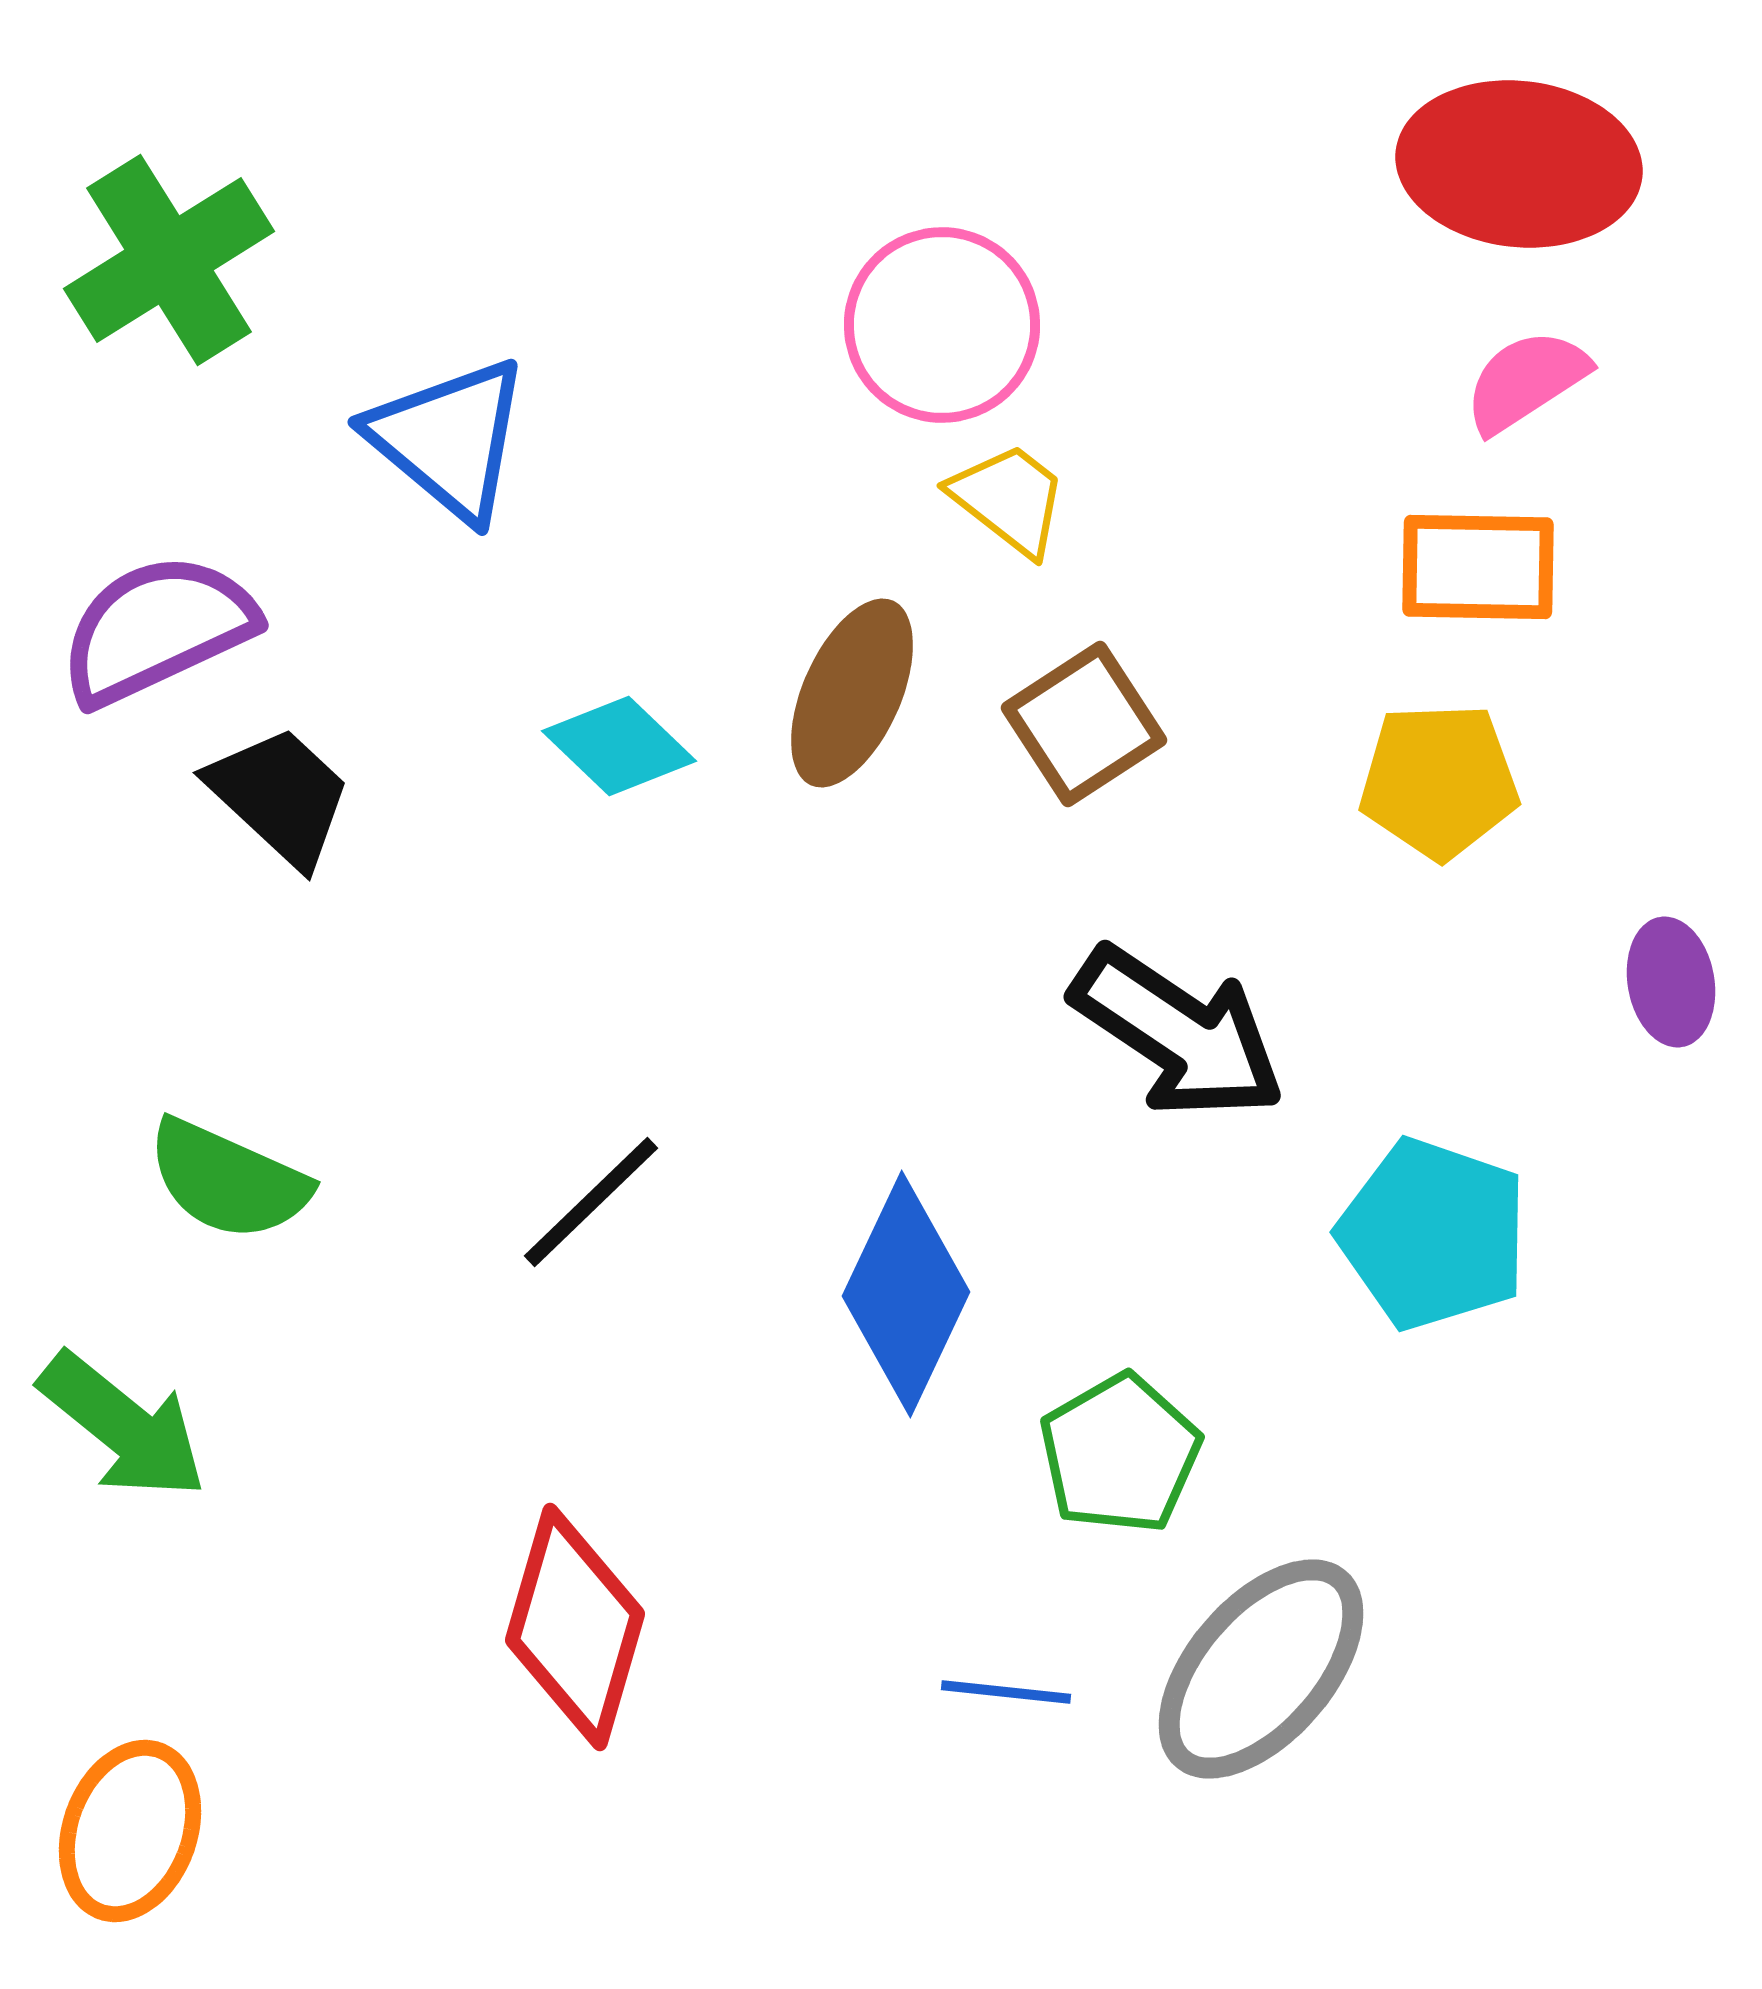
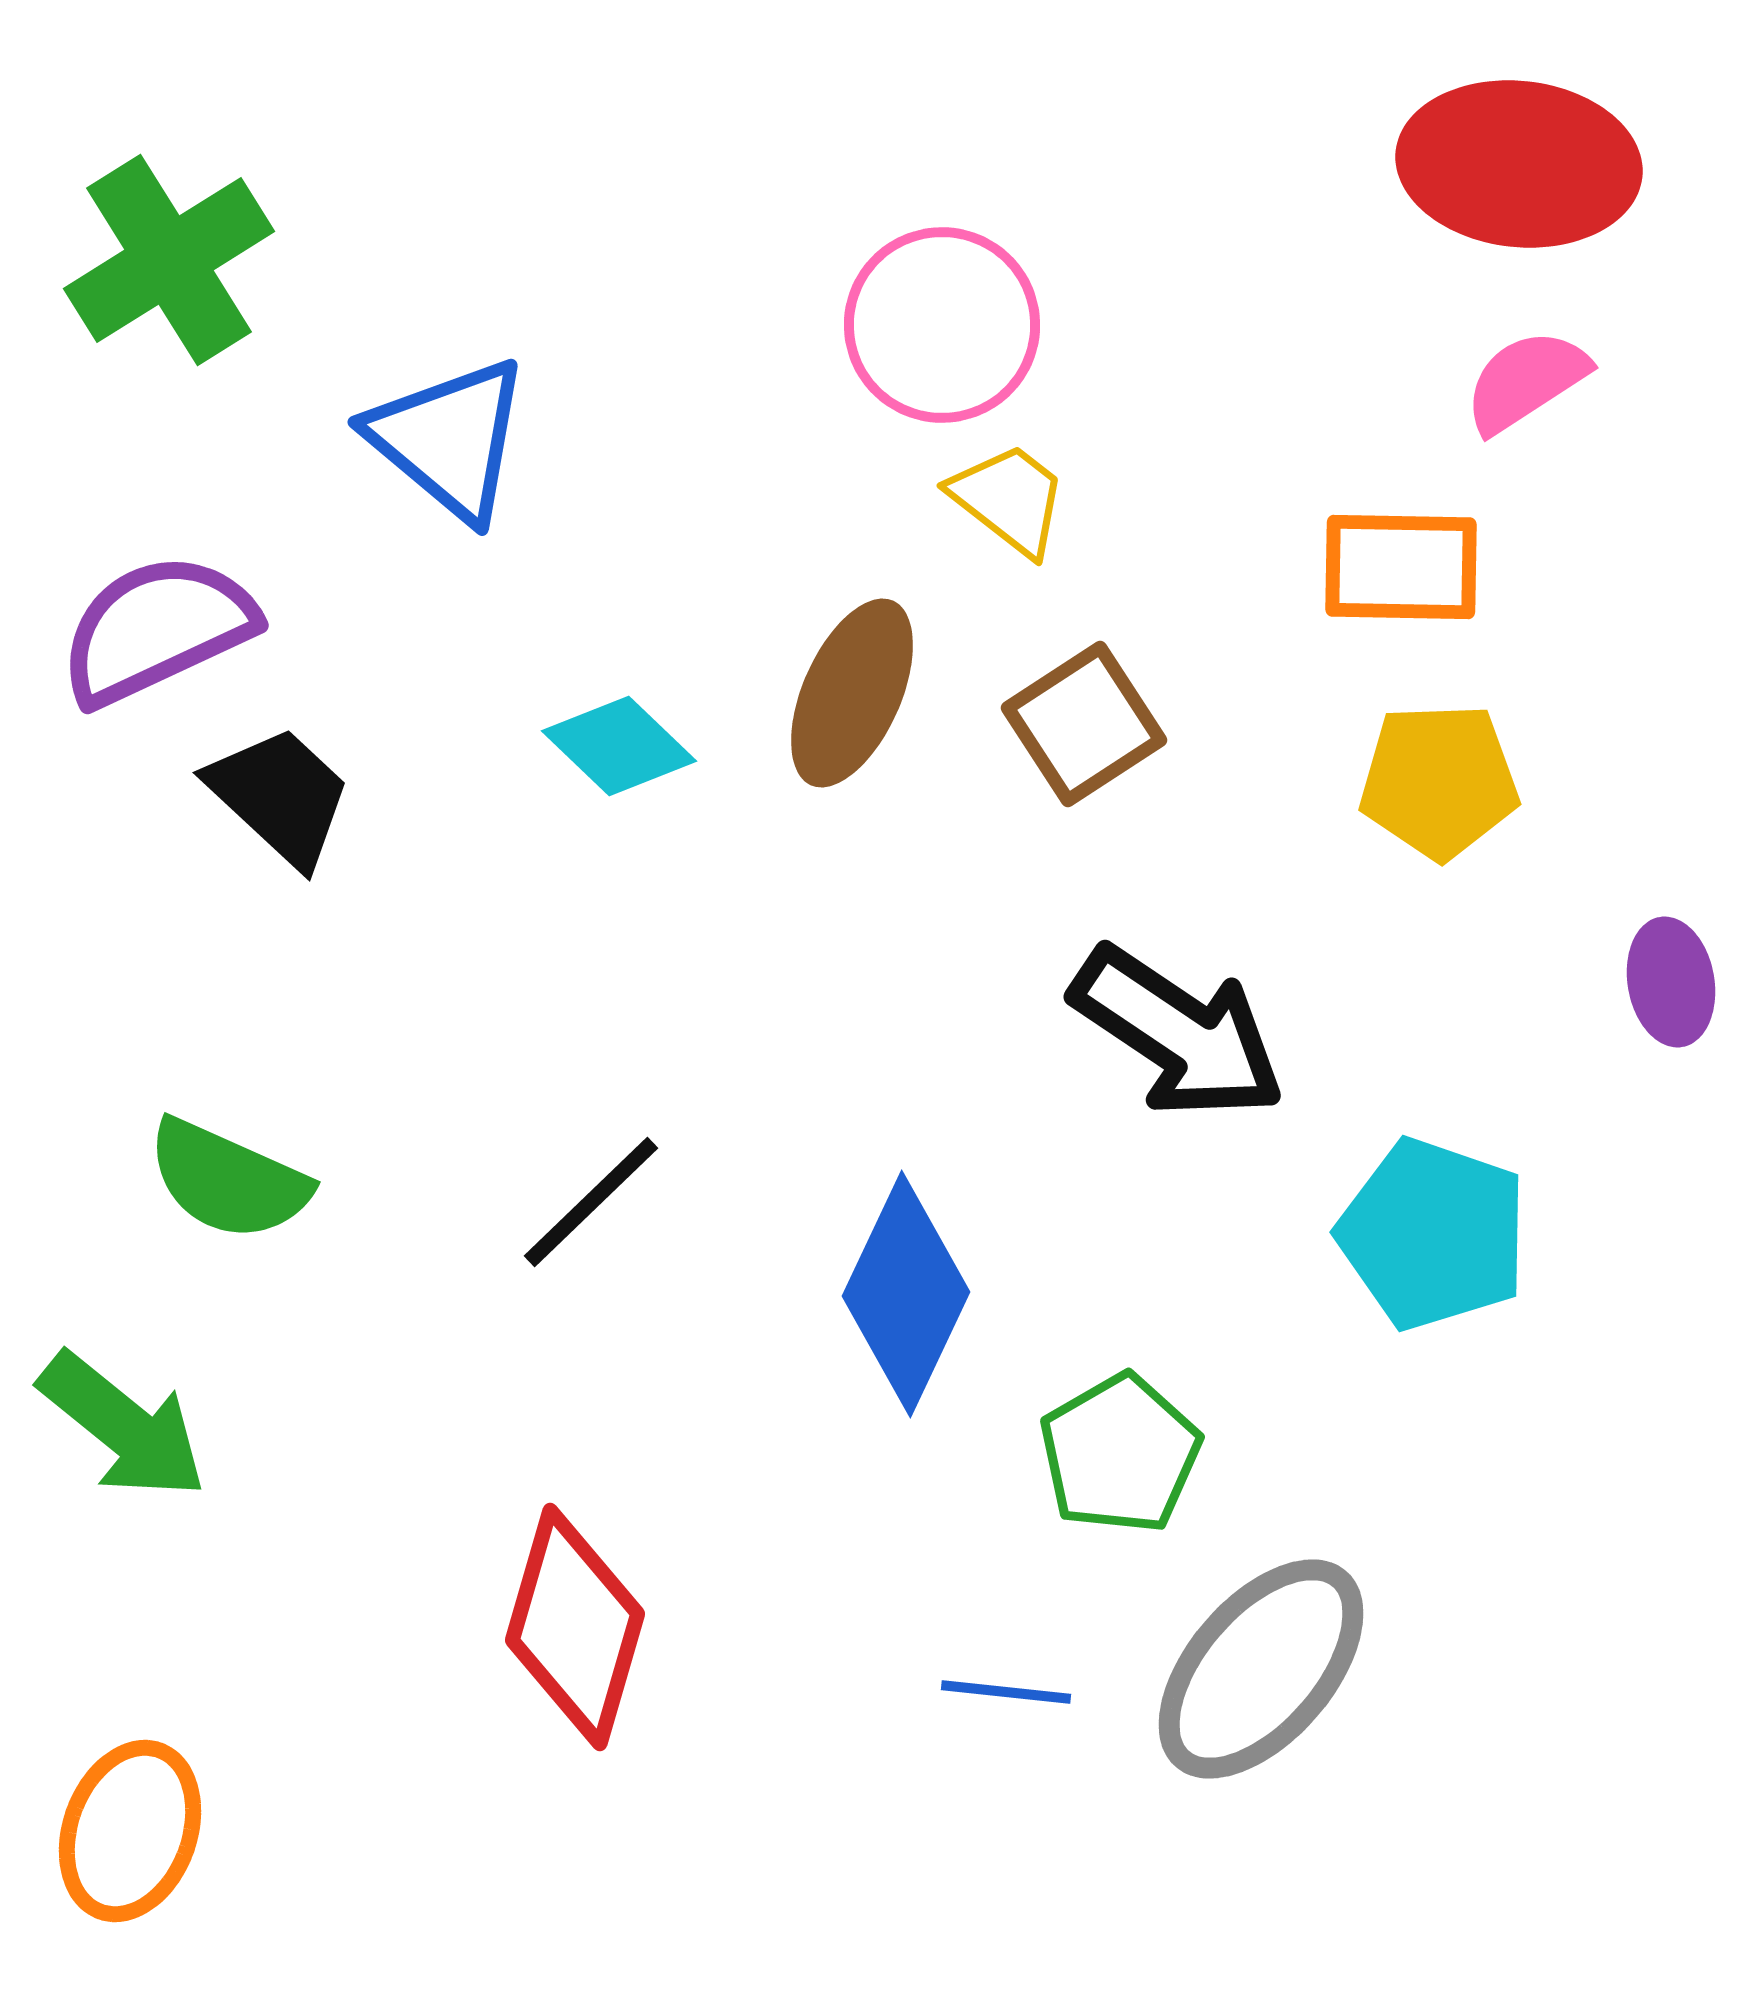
orange rectangle: moved 77 px left
